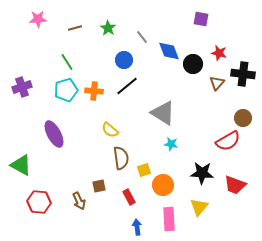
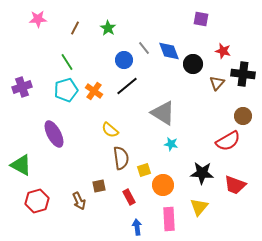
brown line: rotated 48 degrees counterclockwise
gray line: moved 2 px right, 11 px down
red star: moved 4 px right, 2 px up
orange cross: rotated 30 degrees clockwise
brown circle: moved 2 px up
red hexagon: moved 2 px left, 1 px up; rotated 20 degrees counterclockwise
